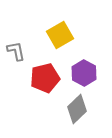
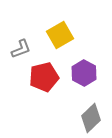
gray L-shape: moved 5 px right, 2 px up; rotated 80 degrees clockwise
red pentagon: moved 1 px left, 1 px up
gray diamond: moved 14 px right, 9 px down
